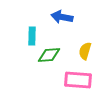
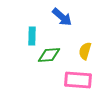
blue arrow: rotated 150 degrees counterclockwise
